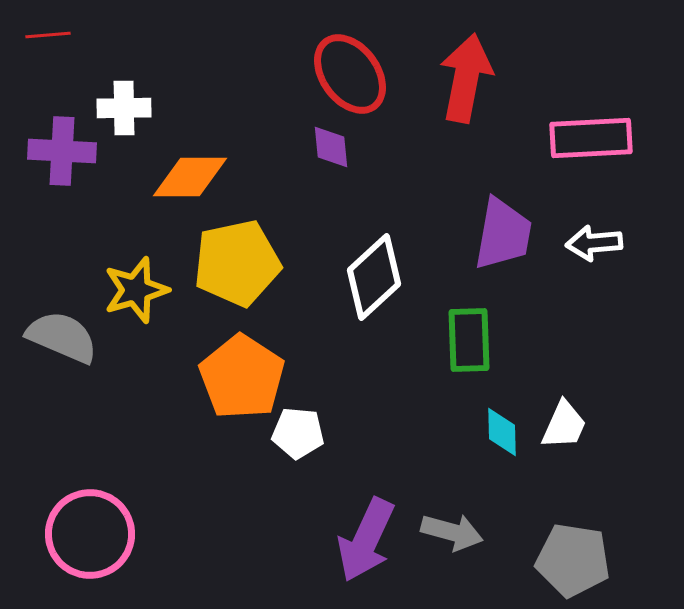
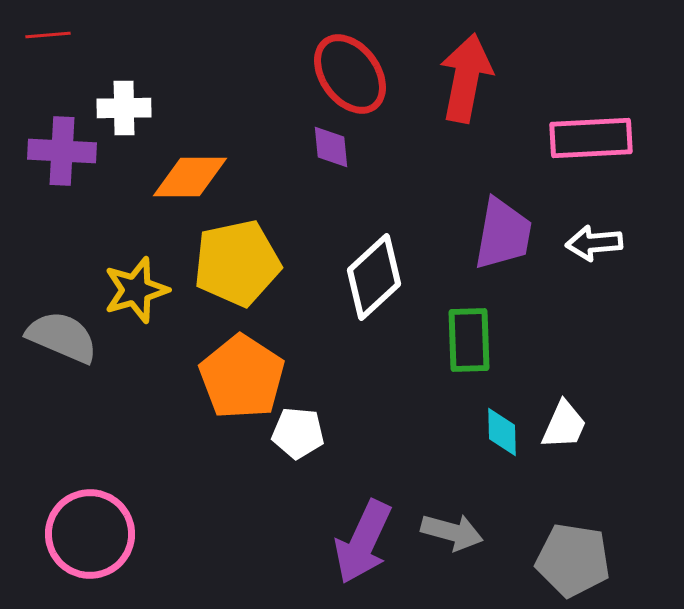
purple arrow: moved 3 px left, 2 px down
